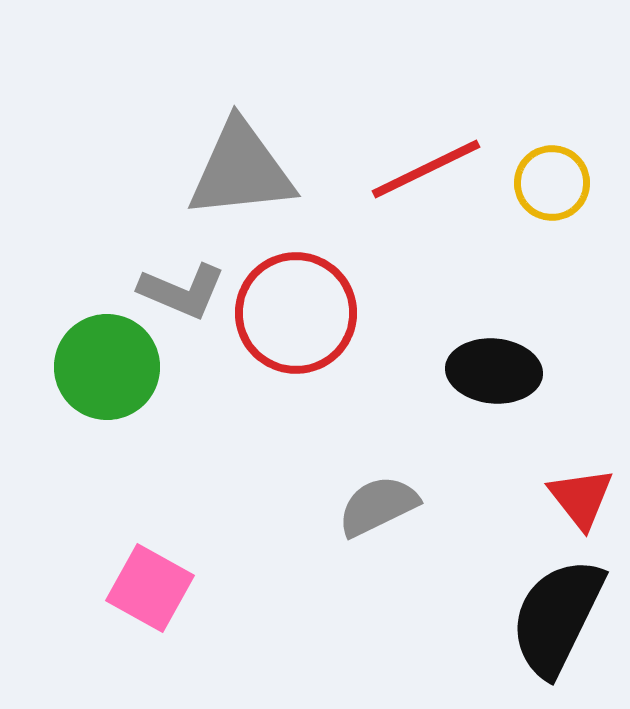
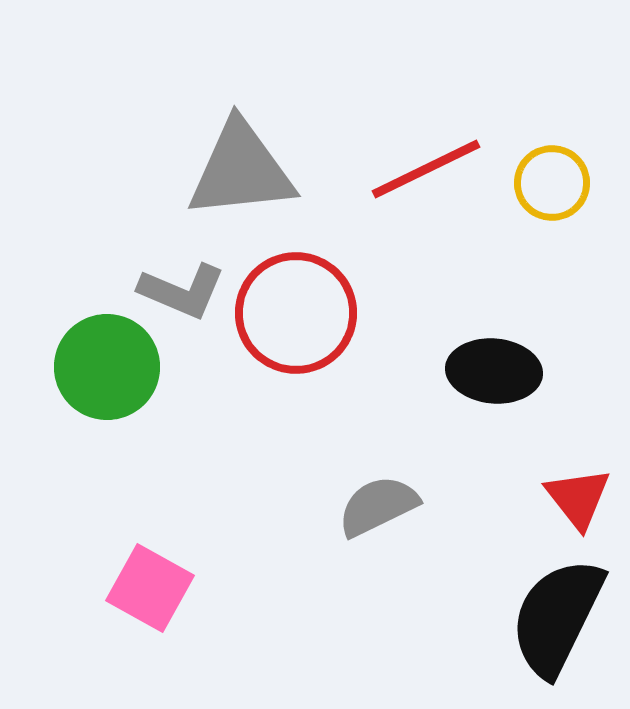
red triangle: moved 3 px left
